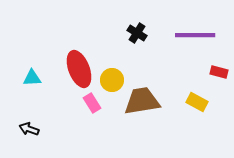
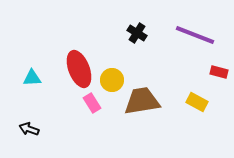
purple line: rotated 21 degrees clockwise
